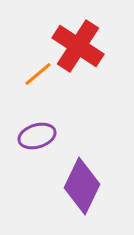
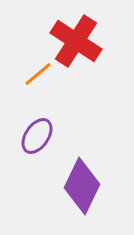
red cross: moved 2 px left, 5 px up
purple ellipse: rotated 39 degrees counterclockwise
